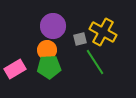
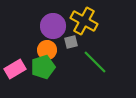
yellow cross: moved 19 px left, 11 px up
gray square: moved 9 px left, 3 px down
green line: rotated 12 degrees counterclockwise
green pentagon: moved 6 px left; rotated 15 degrees counterclockwise
